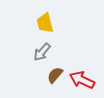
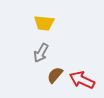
yellow trapezoid: moved 1 px left; rotated 70 degrees counterclockwise
gray arrow: moved 1 px left, 1 px down; rotated 12 degrees counterclockwise
